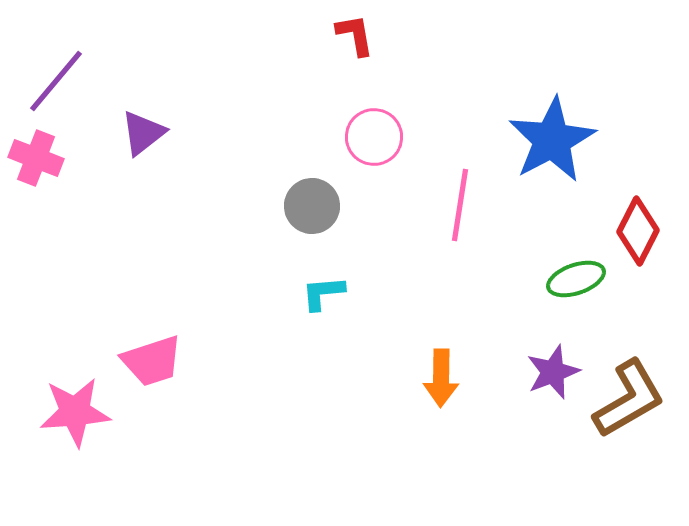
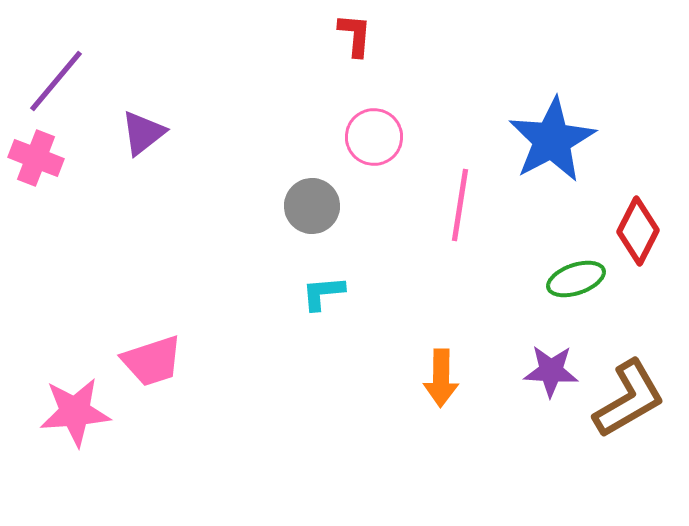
red L-shape: rotated 15 degrees clockwise
purple star: moved 2 px left, 1 px up; rotated 24 degrees clockwise
